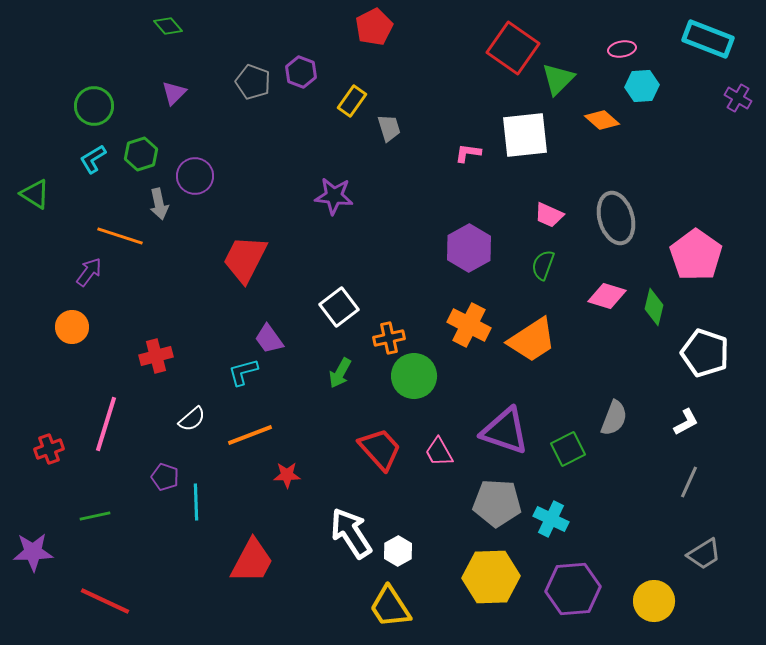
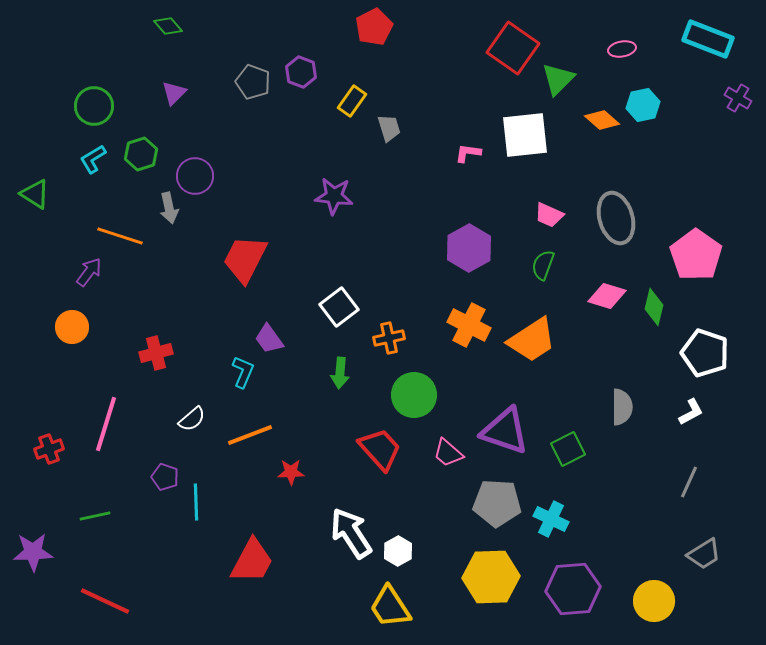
cyan hexagon at (642, 86): moved 1 px right, 19 px down; rotated 8 degrees counterclockwise
gray arrow at (159, 204): moved 10 px right, 4 px down
red cross at (156, 356): moved 3 px up
cyan L-shape at (243, 372): rotated 128 degrees clockwise
green arrow at (340, 373): rotated 24 degrees counterclockwise
green circle at (414, 376): moved 19 px down
gray semicircle at (614, 418): moved 8 px right, 11 px up; rotated 21 degrees counterclockwise
white L-shape at (686, 422): moved 5 px right, 10 px up
pink trapezoid at (439, 452): moved 9 px right, 1 px down; rotated 20 degrees counterclockwise
red star at (287, 475): moved 4 px right, 3 px up
